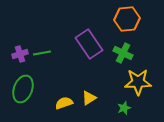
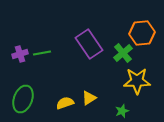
orange hexagon: moved 15 px right, 14 px down
green cross: rotated 24 degrees clockwise
yellow star: moved 1 px left, 1 px up
green ellipse: moved 10 px down
yellow semicircle: moved 1 px right
green star: moved 2 px left, 3 px down
